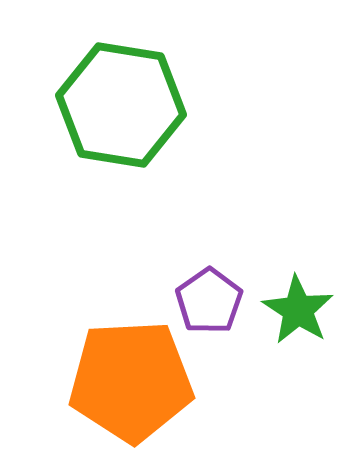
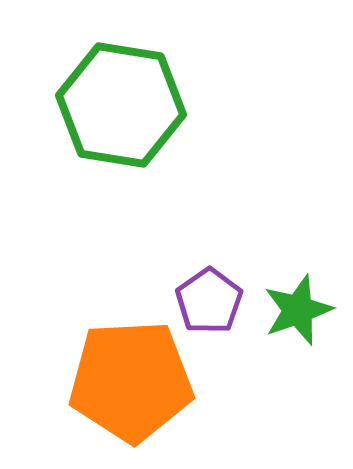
green star: rotated 20 degrees clockwise
